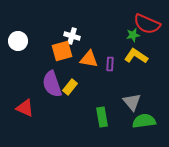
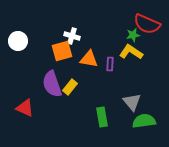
yellow L-shape: moved 5 px left, 4 px up
